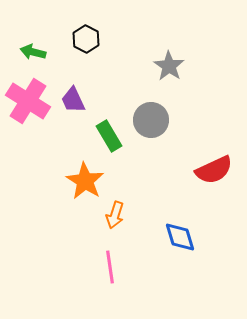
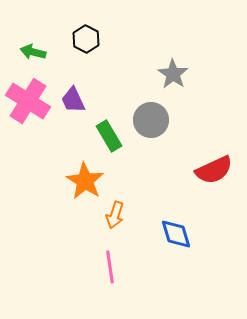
gray star: moved 4 px right, 8 px down
blue diamond: moved 4 px left, 3 px up
